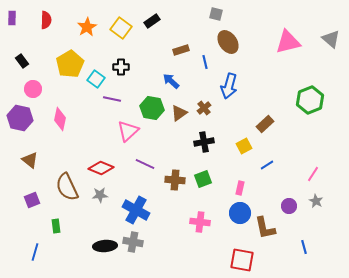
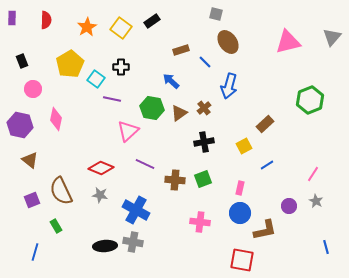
gray triangle at (331, 39): moved 1 px right, 2 px up; rotated 30 degrees clockwise
black rectangle at (22, 61): rotated 16 degrees clockwise
blue line at (205, 62): rotated 32 degrees counterclockwise
purple hexagon at (20, 118): moved 7 px down
pink diamond at (60, 119): moved 4 px left
brown semicircle at (67, 187): moved 6 px left, 4 px down
gray star at (100, 195): rotated 14 degrees clockwise
green rectangle at (56, 226): rotated 24 degrees counterclockwise
brown L-shape at (265, 228): moved 2 px down; rotated 90 degrees counterclockwise
blue line at (304, 247): moved 22 px right
